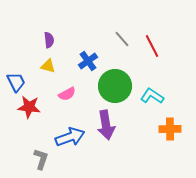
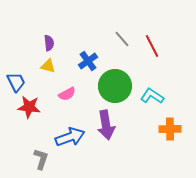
purple semicircle: moved 3 px down
